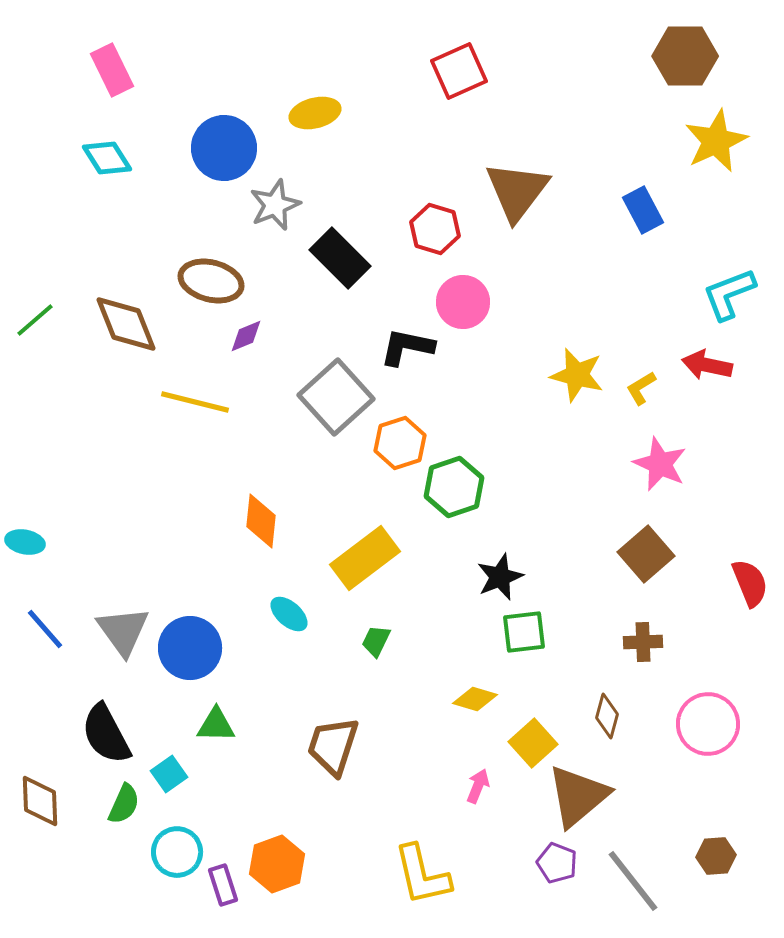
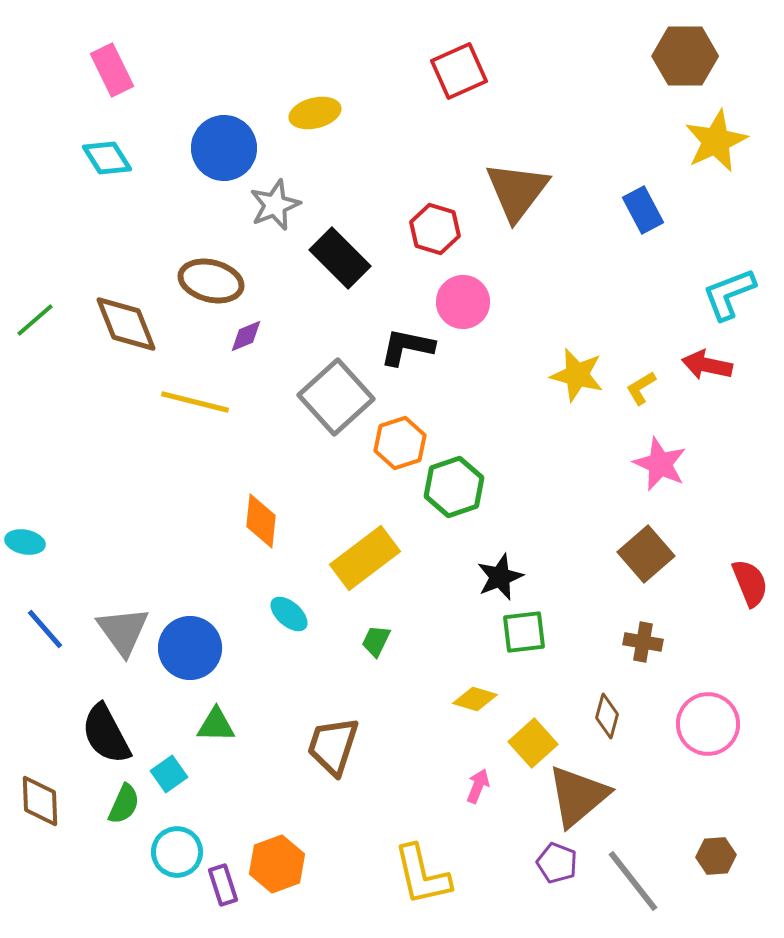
brown cross at (643, 642): rotated 12 degrees clockwise
